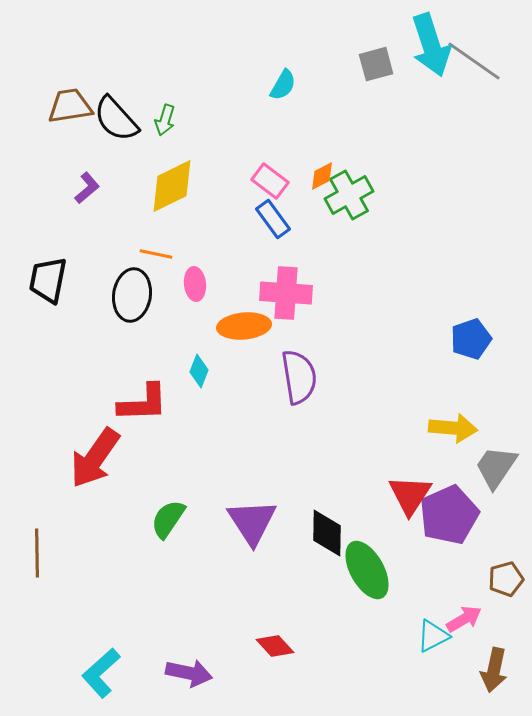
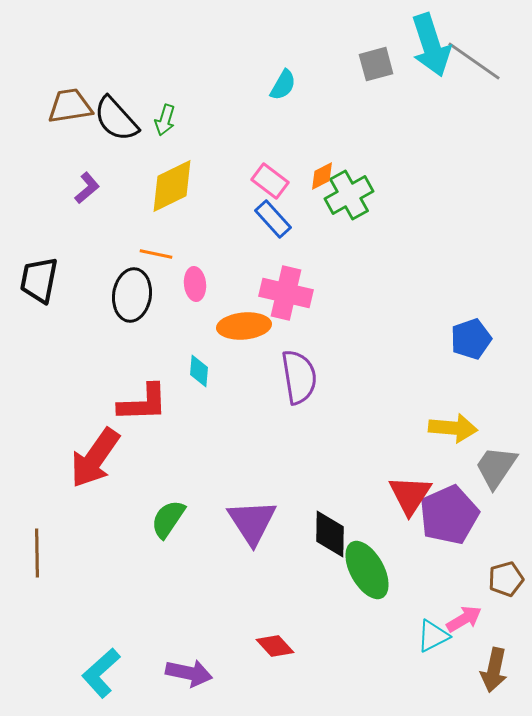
blue rectangle: rotated 6 degrees counterclockwise
black trapezoid: moved 9 px left
pink cross: rotated 9 degrees clockwise
cyan diamond: rotated 16 degrees counterclockwise
black diamond: moved 3 px right, 1 px down
